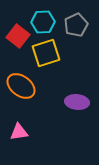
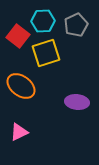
cyan hexagon: moved 1 px up
pink triangle: rotated 18 degrees counterclockwise
